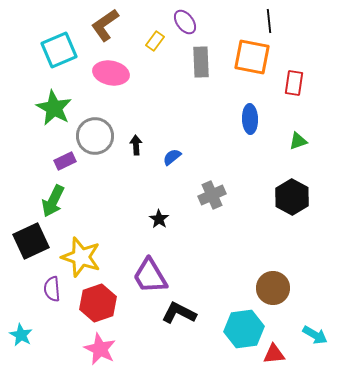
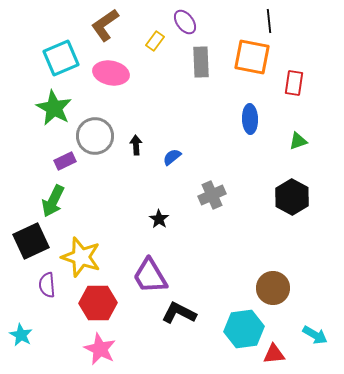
cyan square: moved 2 px right, 8 px down
purple semicircle: moved 5 px left, 4 px up
red hexagon: rotated 18 degrees clockwise
